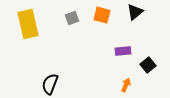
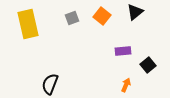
orange square: moved 1 px down; rotated 24 degrees clockwise
